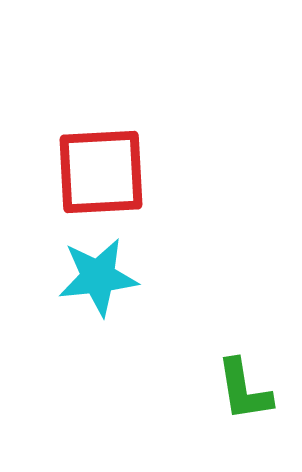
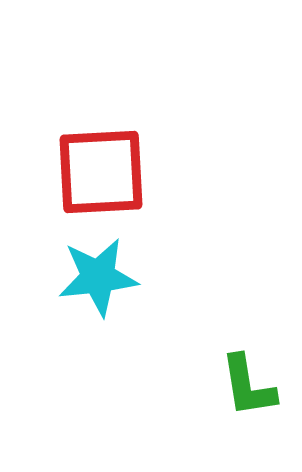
green L-shape: moved 4 px right, 4 px up
